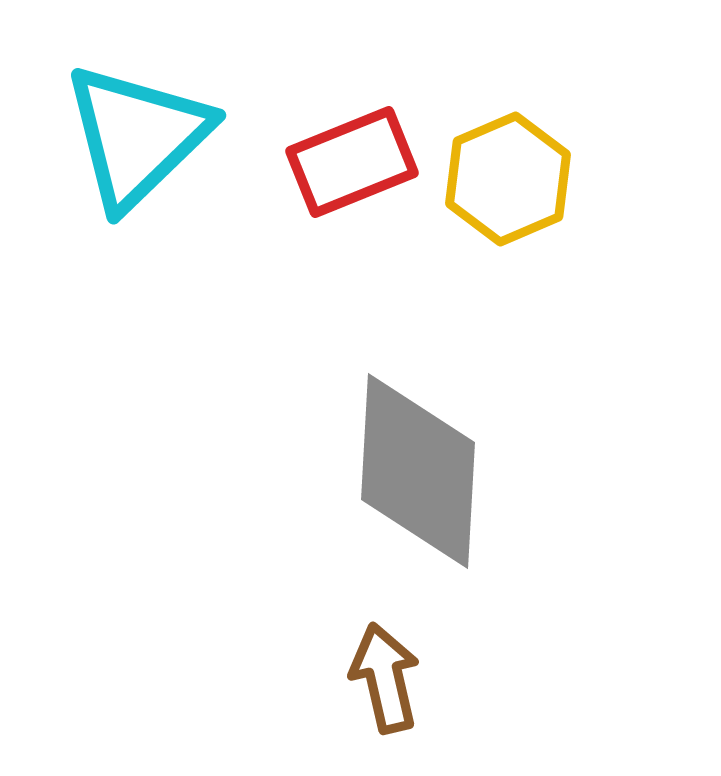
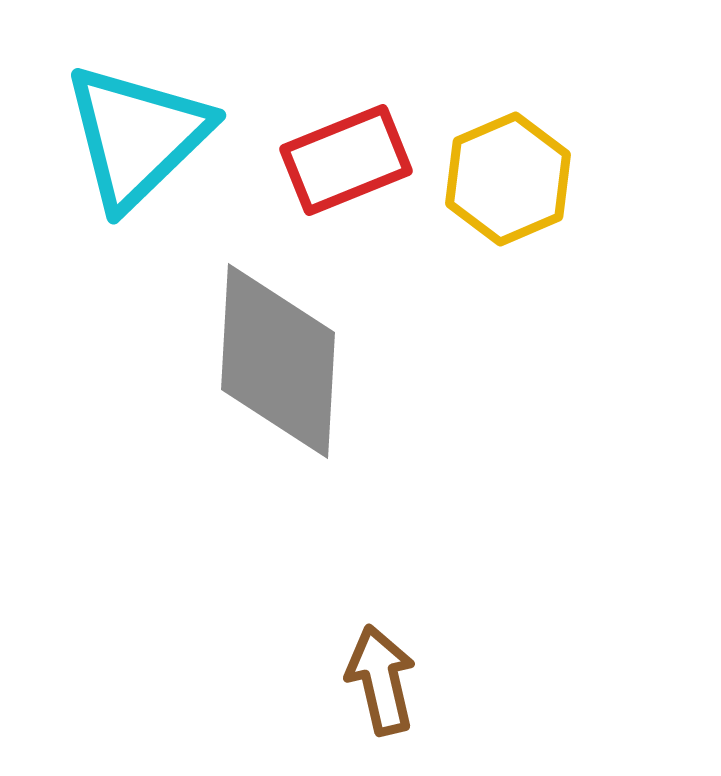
red rectangle: moved 6 px left, 2 px up
gray diamond: moved 140 px left, 110 px up
brown arrow: moved 4 px left, 2 px down
